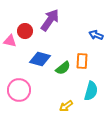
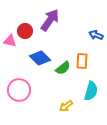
blue diamond: moved 1 px up; rotated 30 degrees clockwise
